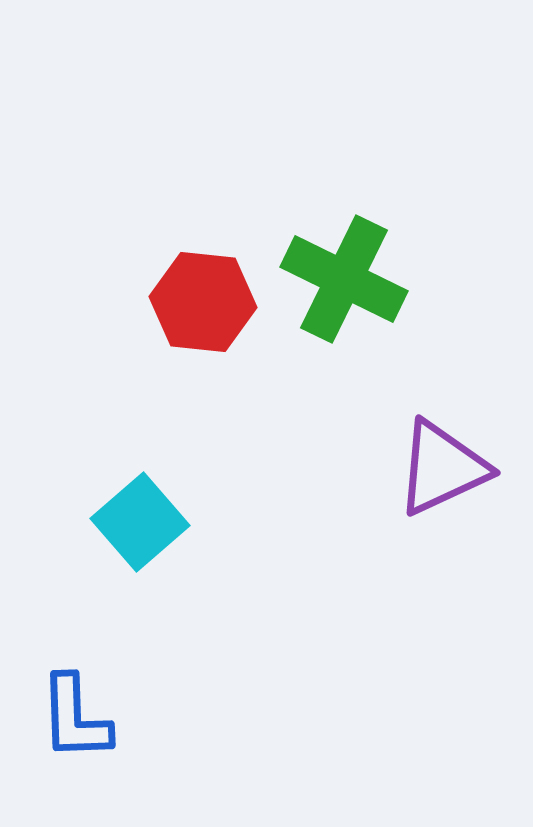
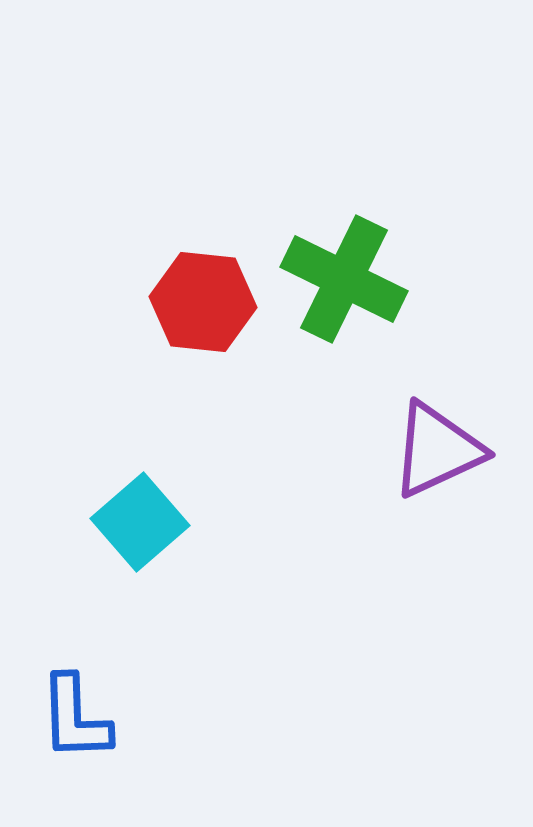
purple triangle: moved 5 px left, 18 px up
